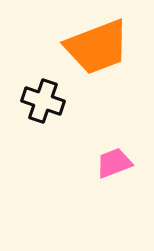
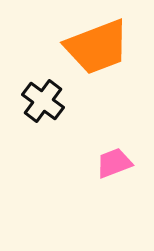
black cross: rotated 18 degrees clockwise
